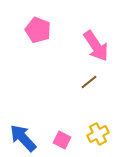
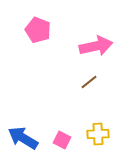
pink arrow: rotated 68 degrees counterclockwise
yellow cross: rotated 25 degrees clockwise
blue arrow: rotated 16 degrees counterclockwise
